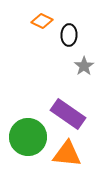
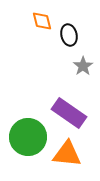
orange diamond: rotated 50 degrees clockwise
black ellipse: rotated 15 degrees counterclockwise
gray star: moved 1 px left
purple rectangle: moved 1 px right, 1 px up
